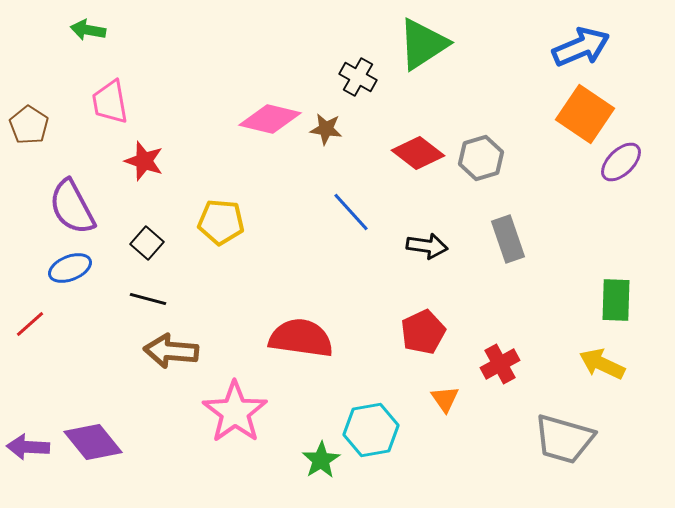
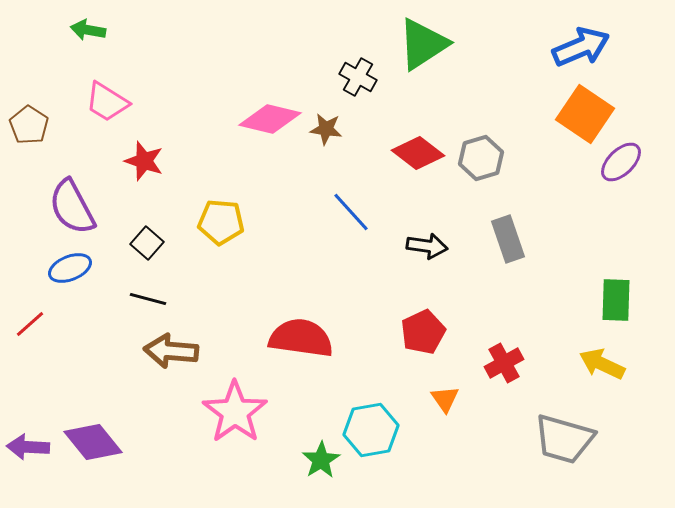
pink trapezoid: moved 3 px left; rotated 48 degrees counterclockwise
red cross: moved 4 px right, 1 px up
